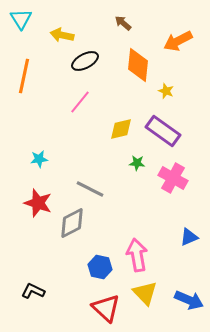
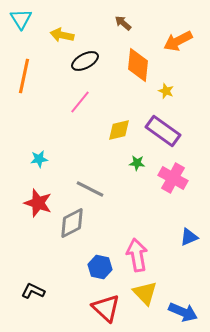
yellow diamond: moved 2 px left, 1 px down
blue arrow: moved 6 px left, 12 px down
